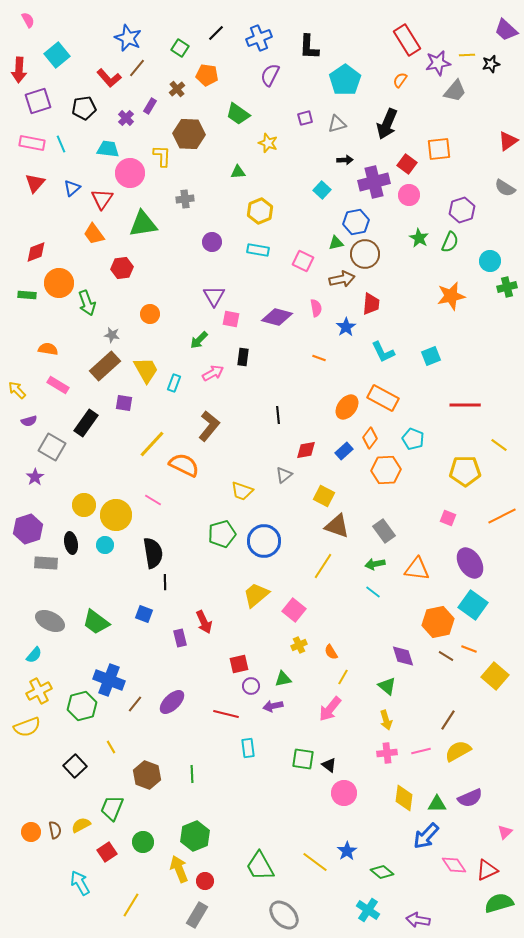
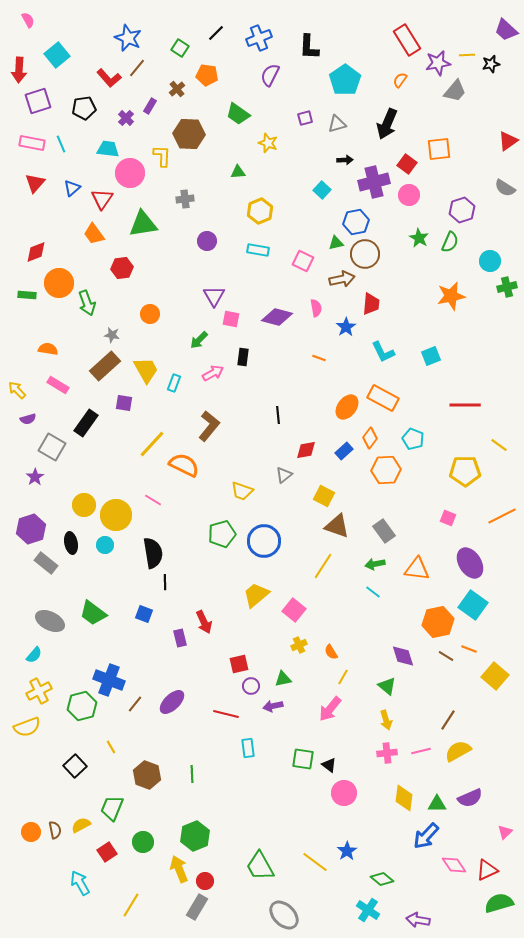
purple circle at (212, 242): moved 5 px left, 1 px up
purple semicircle at (29, 421): moved 1 px left, 2 px up
purple hexagon at (28, 529): moved 3 px right
gray rectangle at (46, 563): rotated 35 degrees clockwise
green trapezoid at (96, 622): moved 3 px left, 9 px up
green diamond at (382, 872): moved 7 px down
gray rectangle at (197, 915): moved 8 px up
